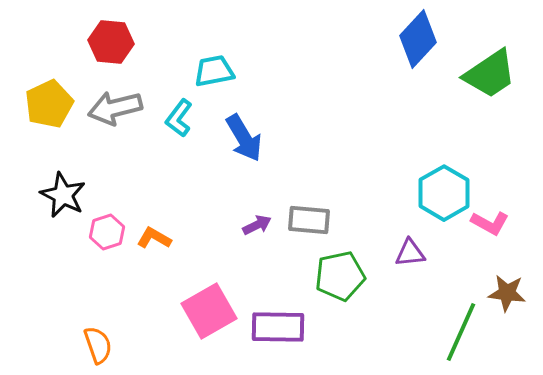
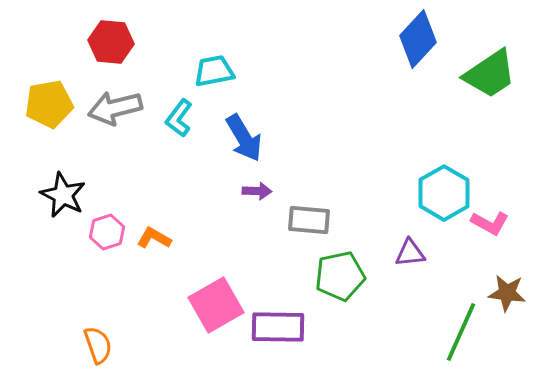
yellow pentagon: rotated 15 degrees clockwise
purple arrow: moved 34 px up; rotated 28 degrees clockwise
pink square: moved 7 px right, 6 px up
